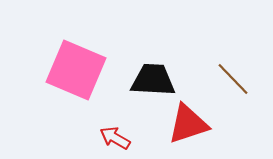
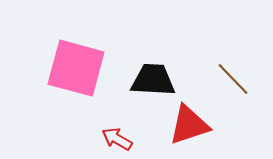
pink square: moved 2 px up; rotated 8 degrees counterclockwise
red triangle: moved 1 px right, 1 px down
red arrow: moved 2 px right, 1 px down
